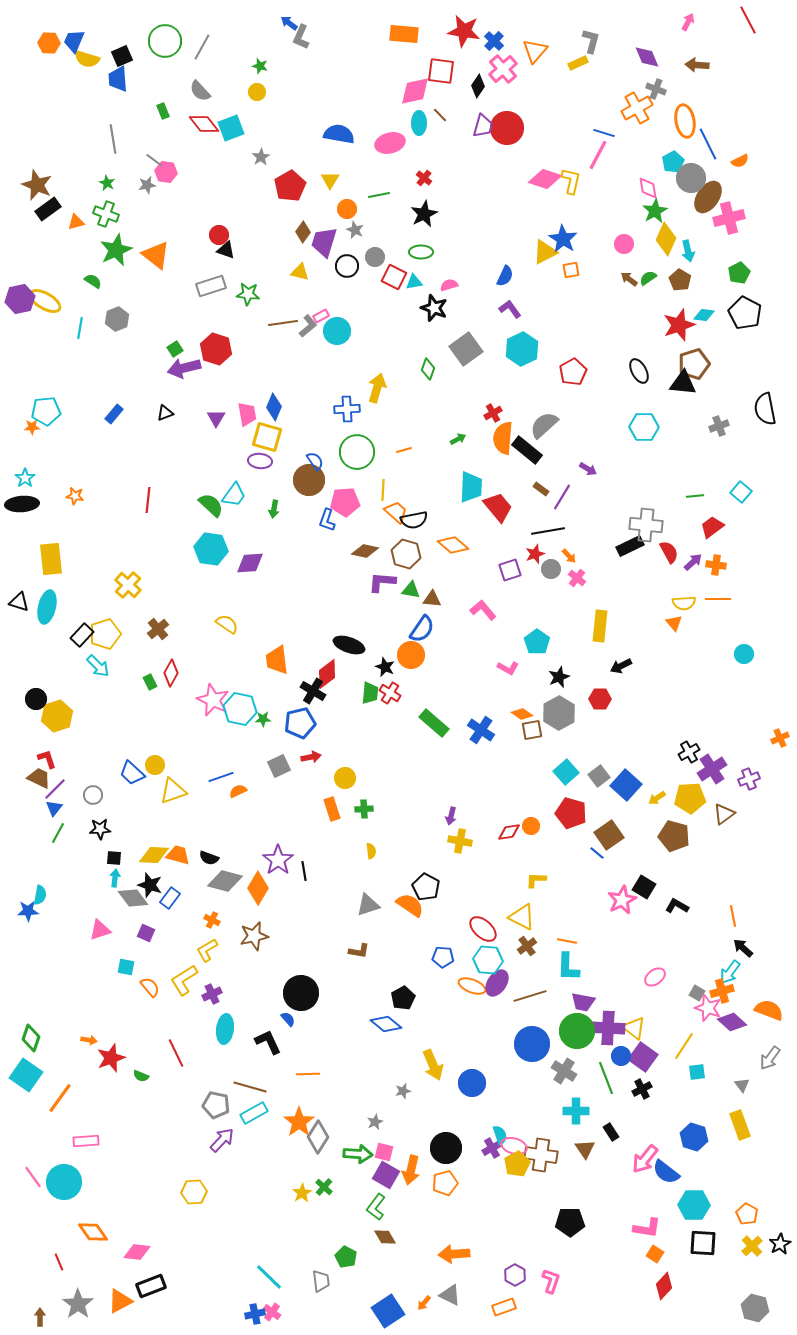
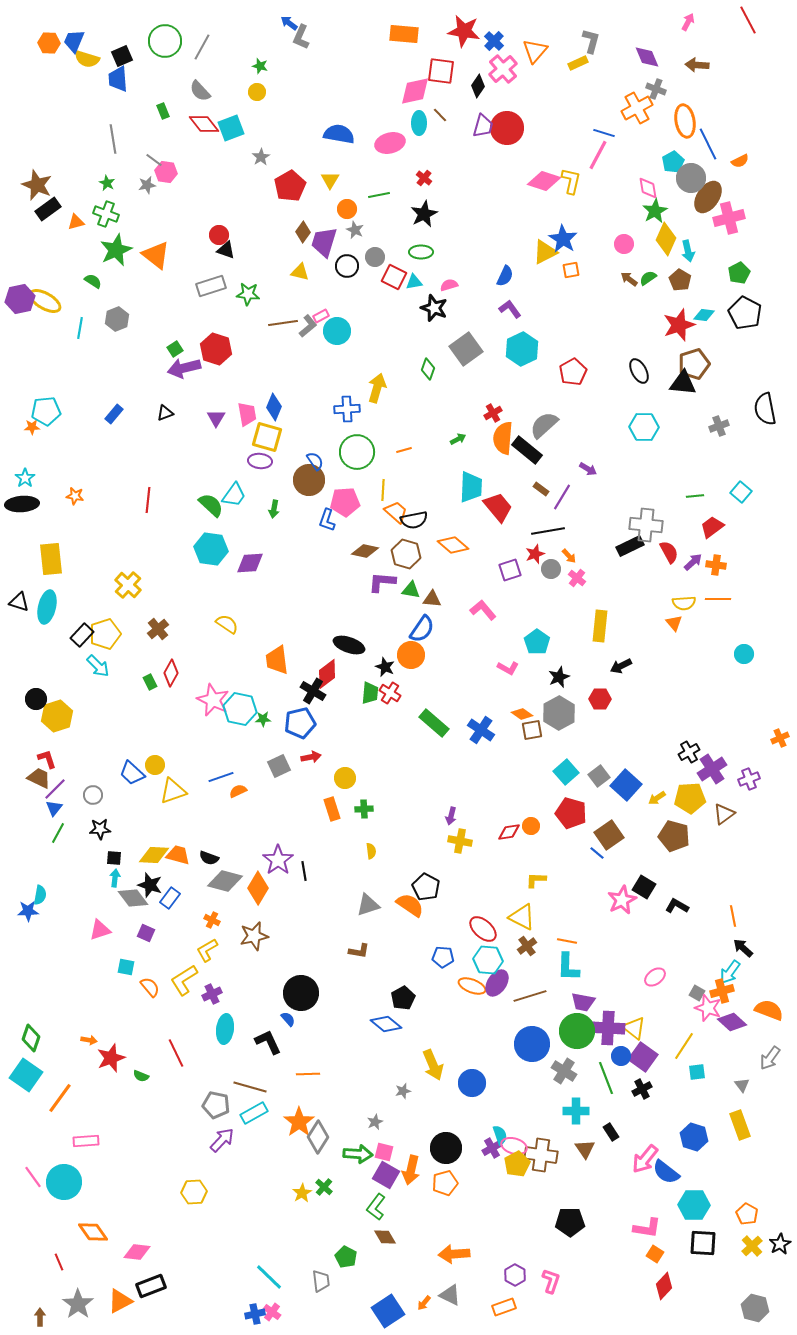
pink diamond at (545, 179): moved 1 px left, 2 px down
